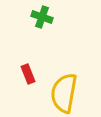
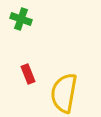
green cross: moved 21 px left, 2 px down
